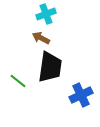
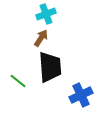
brown arrow: rotated 96 degrees clockwise
black trapezoid: rotated 12 degrees counterclockwise
